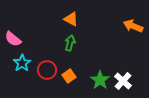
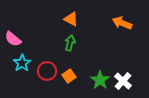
orange arrow: moved 11 px left, 3 px up
red circle: moved 1 px down
